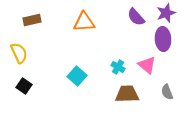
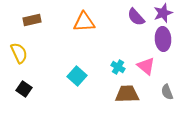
purple star: moved 3 px left
pink triangle: moved 1 px left, 1 px down
black square: moved 3 px down
